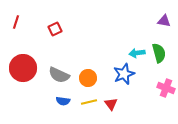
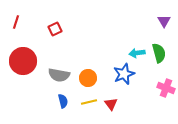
purple triangle: rotated 48 degrees clockwise
red circle: moved 7 px up
gray semicircle: rotated 15 degrees counterclockwise
blue semicircle: rotated 112 degrees counterclockwise
